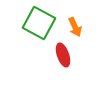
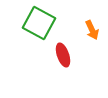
orange arrow: moved 17 px right, 3 px down
